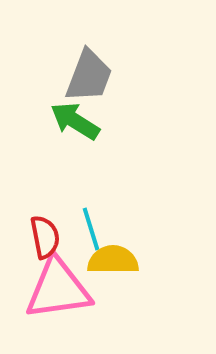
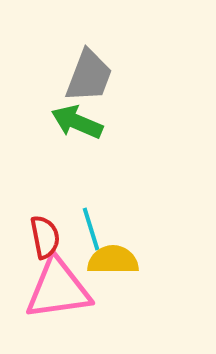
green arrow: moved 2 px right, 1 px down; rotated 9 degrees counterclockwise
